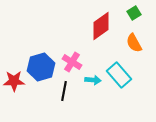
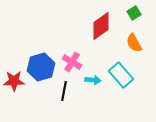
cyan rectangle: moved 2 px right
